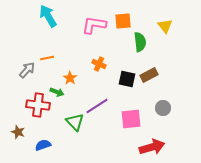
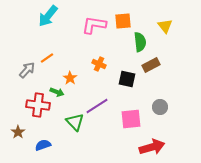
cyan arrow: rotated 110 degrees counterclockwise
orange line: rotated 24 degrees counterclockwise
brown rectangle: moved 2 px right, 10 px up
gray circle: moved 3 px left, 1 px up
brown star: rotated 16 degrees clockwise
